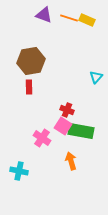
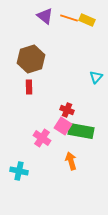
purple triangle: moved 1 px right, 1 px down; rotated 18 degrees clockwise
brown hexagon: moved 2 px up; rotated 8 degrees counterclockwise
